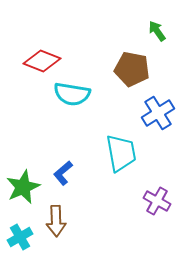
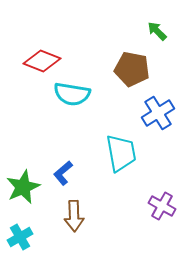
green arrow: rotated 10 degrees counterclockwise
purple cross: moved 5 px right, 5 px down
brown arrow: moved 18 px right, 5 px up
